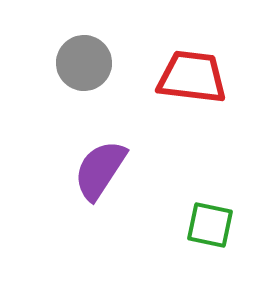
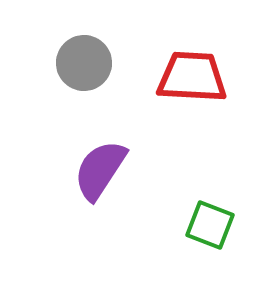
red trapezoid: rotated 4 degrees counterclockwise
green square: rotated 9 degrees clockwise
